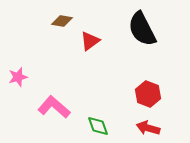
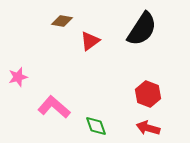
black semicircle: rotated 120 degrees counterclockwise
green diamond: moved 2 px left
